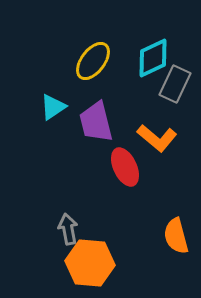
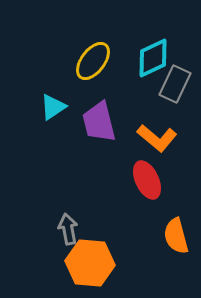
purple trapezoid: moved 3 px right
red ellipse: moved 22 px right, 13 px down
